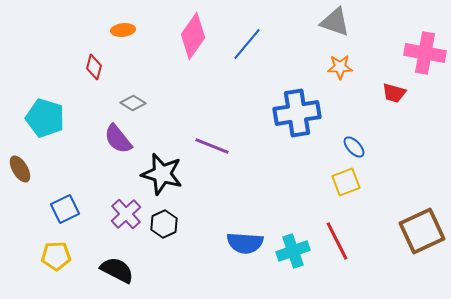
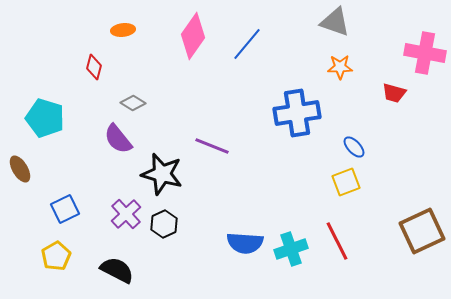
cyan cross: moved 2 px left, 2 px up
yellow pentagon: rotated 28 degrees counterclockwise
